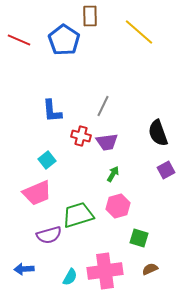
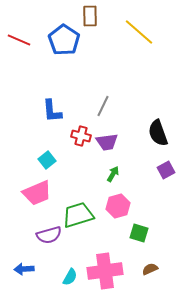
green square: moved 5 px up
